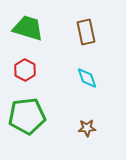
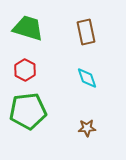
green pentagon: moved 1 px right, 5 px up
